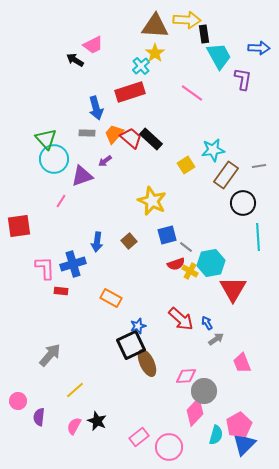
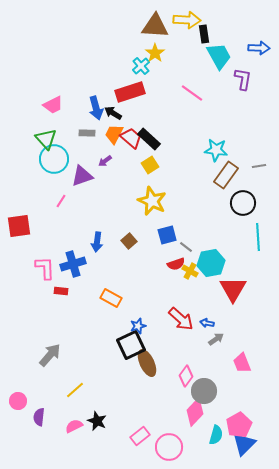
pink trapezoid at (93, 45): moved 40 px left, 60 px down
black arrow at (75, 60): moved 38 px right, 53 px down
orange trapezoid at (114, 134): rotated 15 degrees counterclockwise
black rectangle at (151, 139): moved 2 px left
cyan star at (213, 150): moved 3 px right; rotated 15 degrees clockwise
yellow square at (186, 165): moved 36 px left
blue arrow at (207, 323): rotated 48 degrees counterclockwise
pink diamond at (186, 376): rotated 50 degrees counterclockwise
pink semicircle at (74, 426): rotated 36 degrees clockwise
pink rectangle at (139, 437): moved 1 px right, 1 px up
